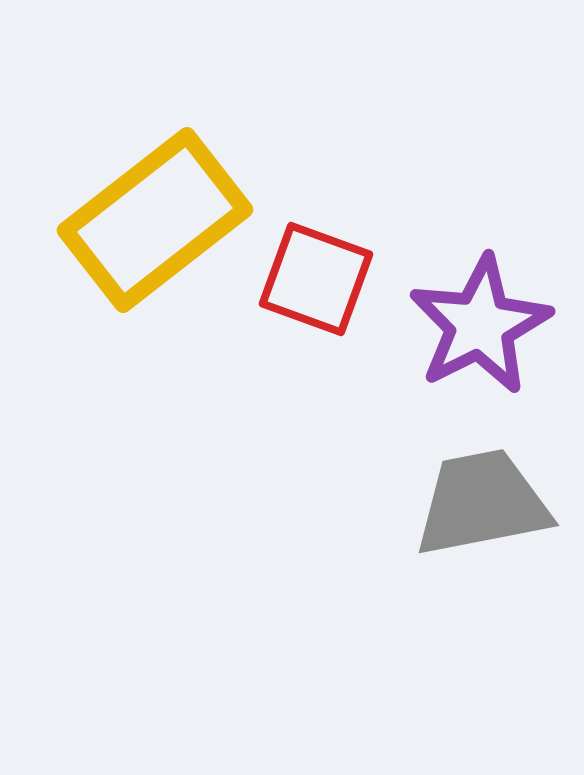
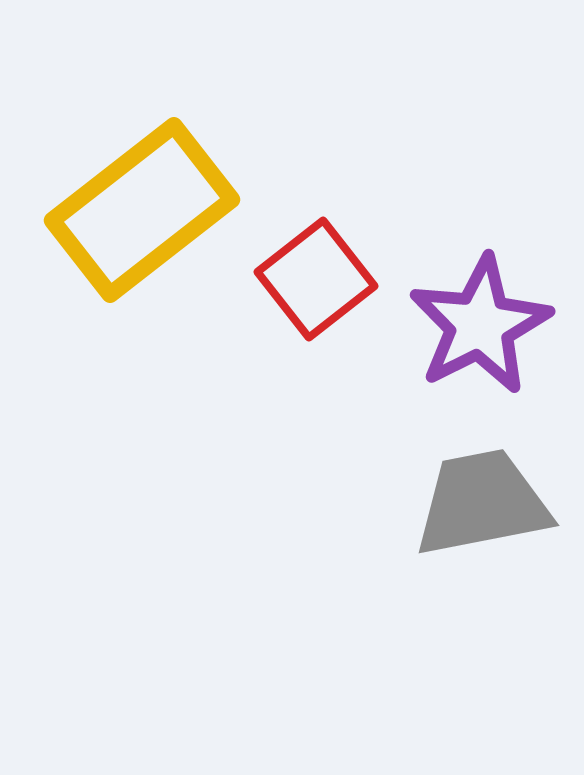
yellow rectangle: moved 13 px left, 10 px up
red square: rotated 32 degrees clockwise
